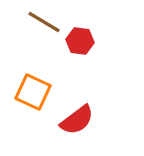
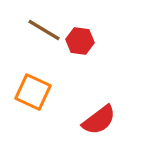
brown line: moved 8 px down
red semicircle: moved 22 px right
